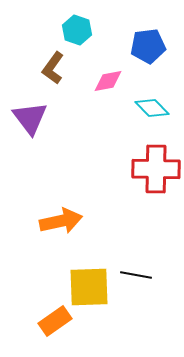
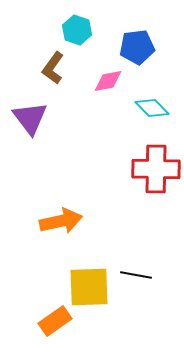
blue pentagon: moved 11 px left, 1 px down
